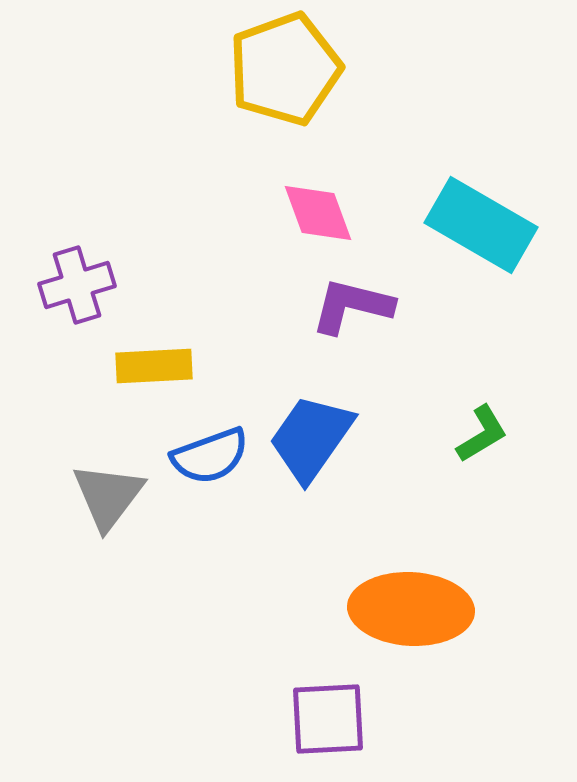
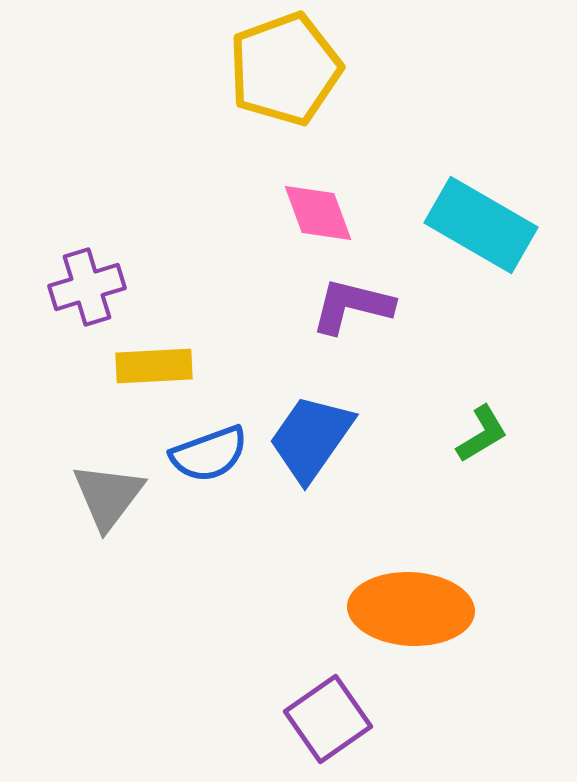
purple cross: moved 10 px right, 2 px down
blue semicircle: moved 1 px left, 2 px up
purple square: rotated 32 degrees counterclockwise
